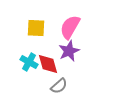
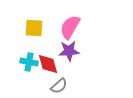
yellow square: moved 2 px left
purple star: rotated 20 degrees clockwise
cyan cross: rotated 18 degrees counterclockwise
